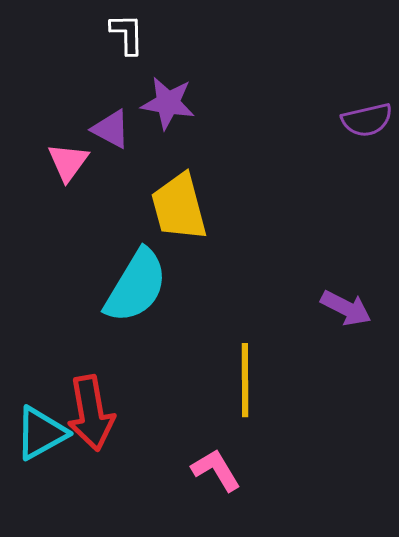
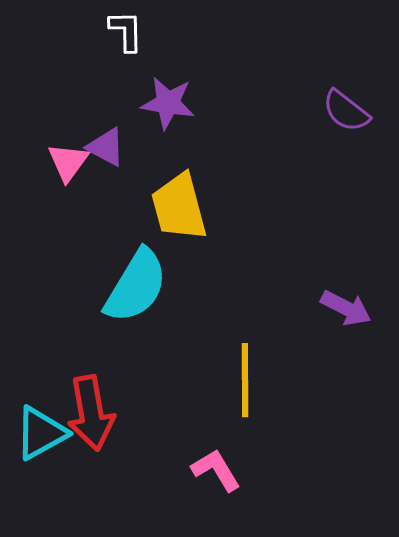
white L-shape: moved 1 px left, 3 px up
purple semicircle: moved 21 px left, 9 px up; rotated 51 degrees clockwise
purple triangle: moved 5 px left, 18 px down
